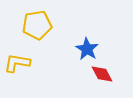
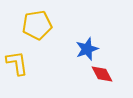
blue star: rotated 20 degrees clockwise
yellow L-shape: rotated 72 degrees clockwise
